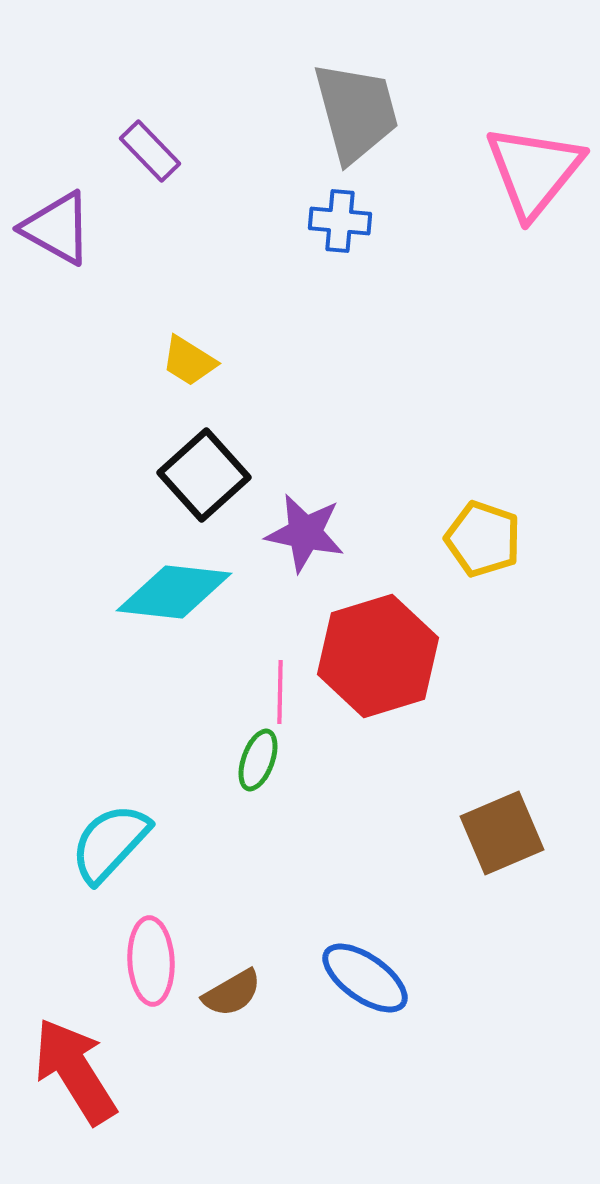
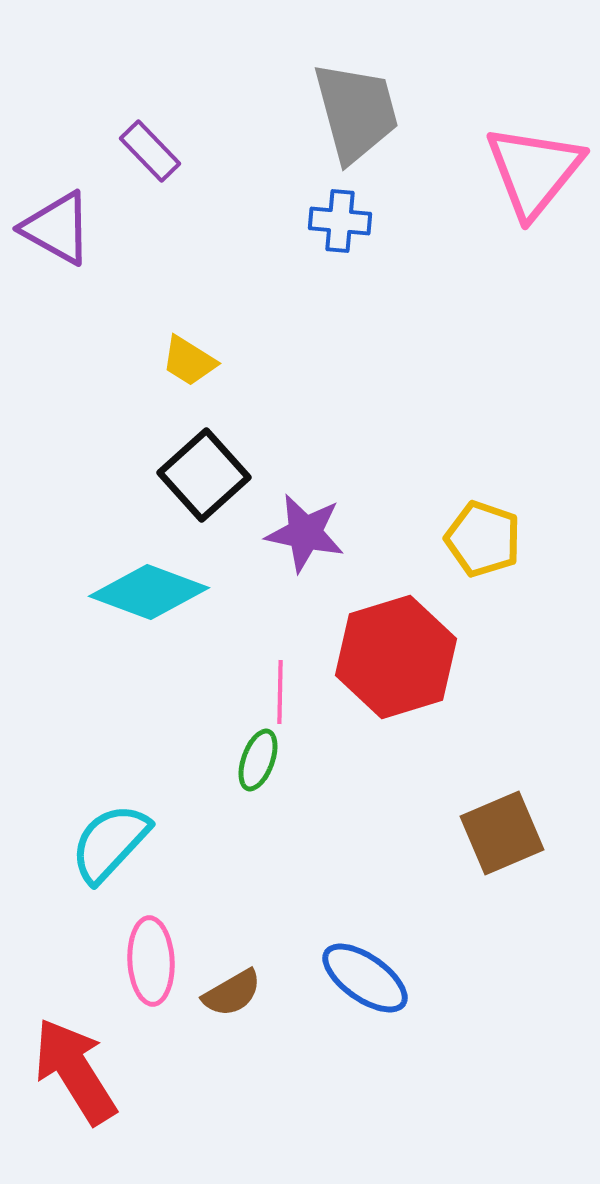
cyan diamond: moved 25 px left; rotated 14 degrees clockwise
red hexagon: moved 18 px right, 1 px down
